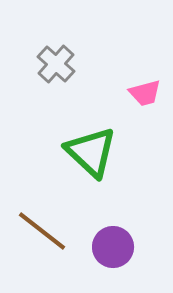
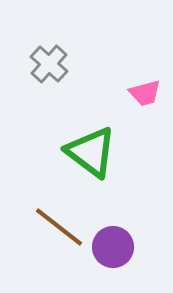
gray cross: moved 7 px left
green triangle: rotated 6 degrees counterclockwise
brown line: moved 17 px right, 4 px up
